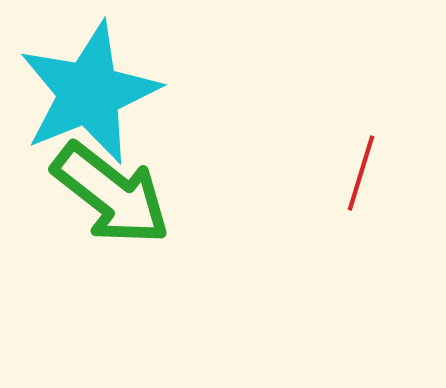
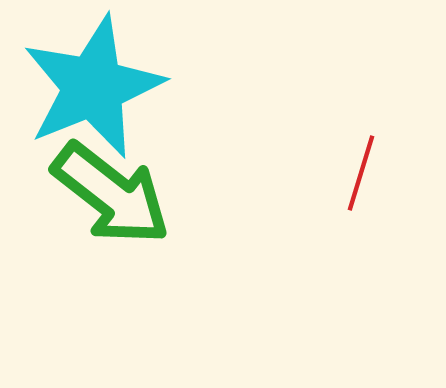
cyan star: moved 4 px right, 6 px up
